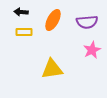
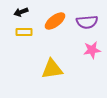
black arrow: rotated 24 degrees counterclockwise
orange ellipse: moved 2 px right, 1 px down; rotated 25 degrees clockwise
pink star: rotated 18 degrees clockwise
